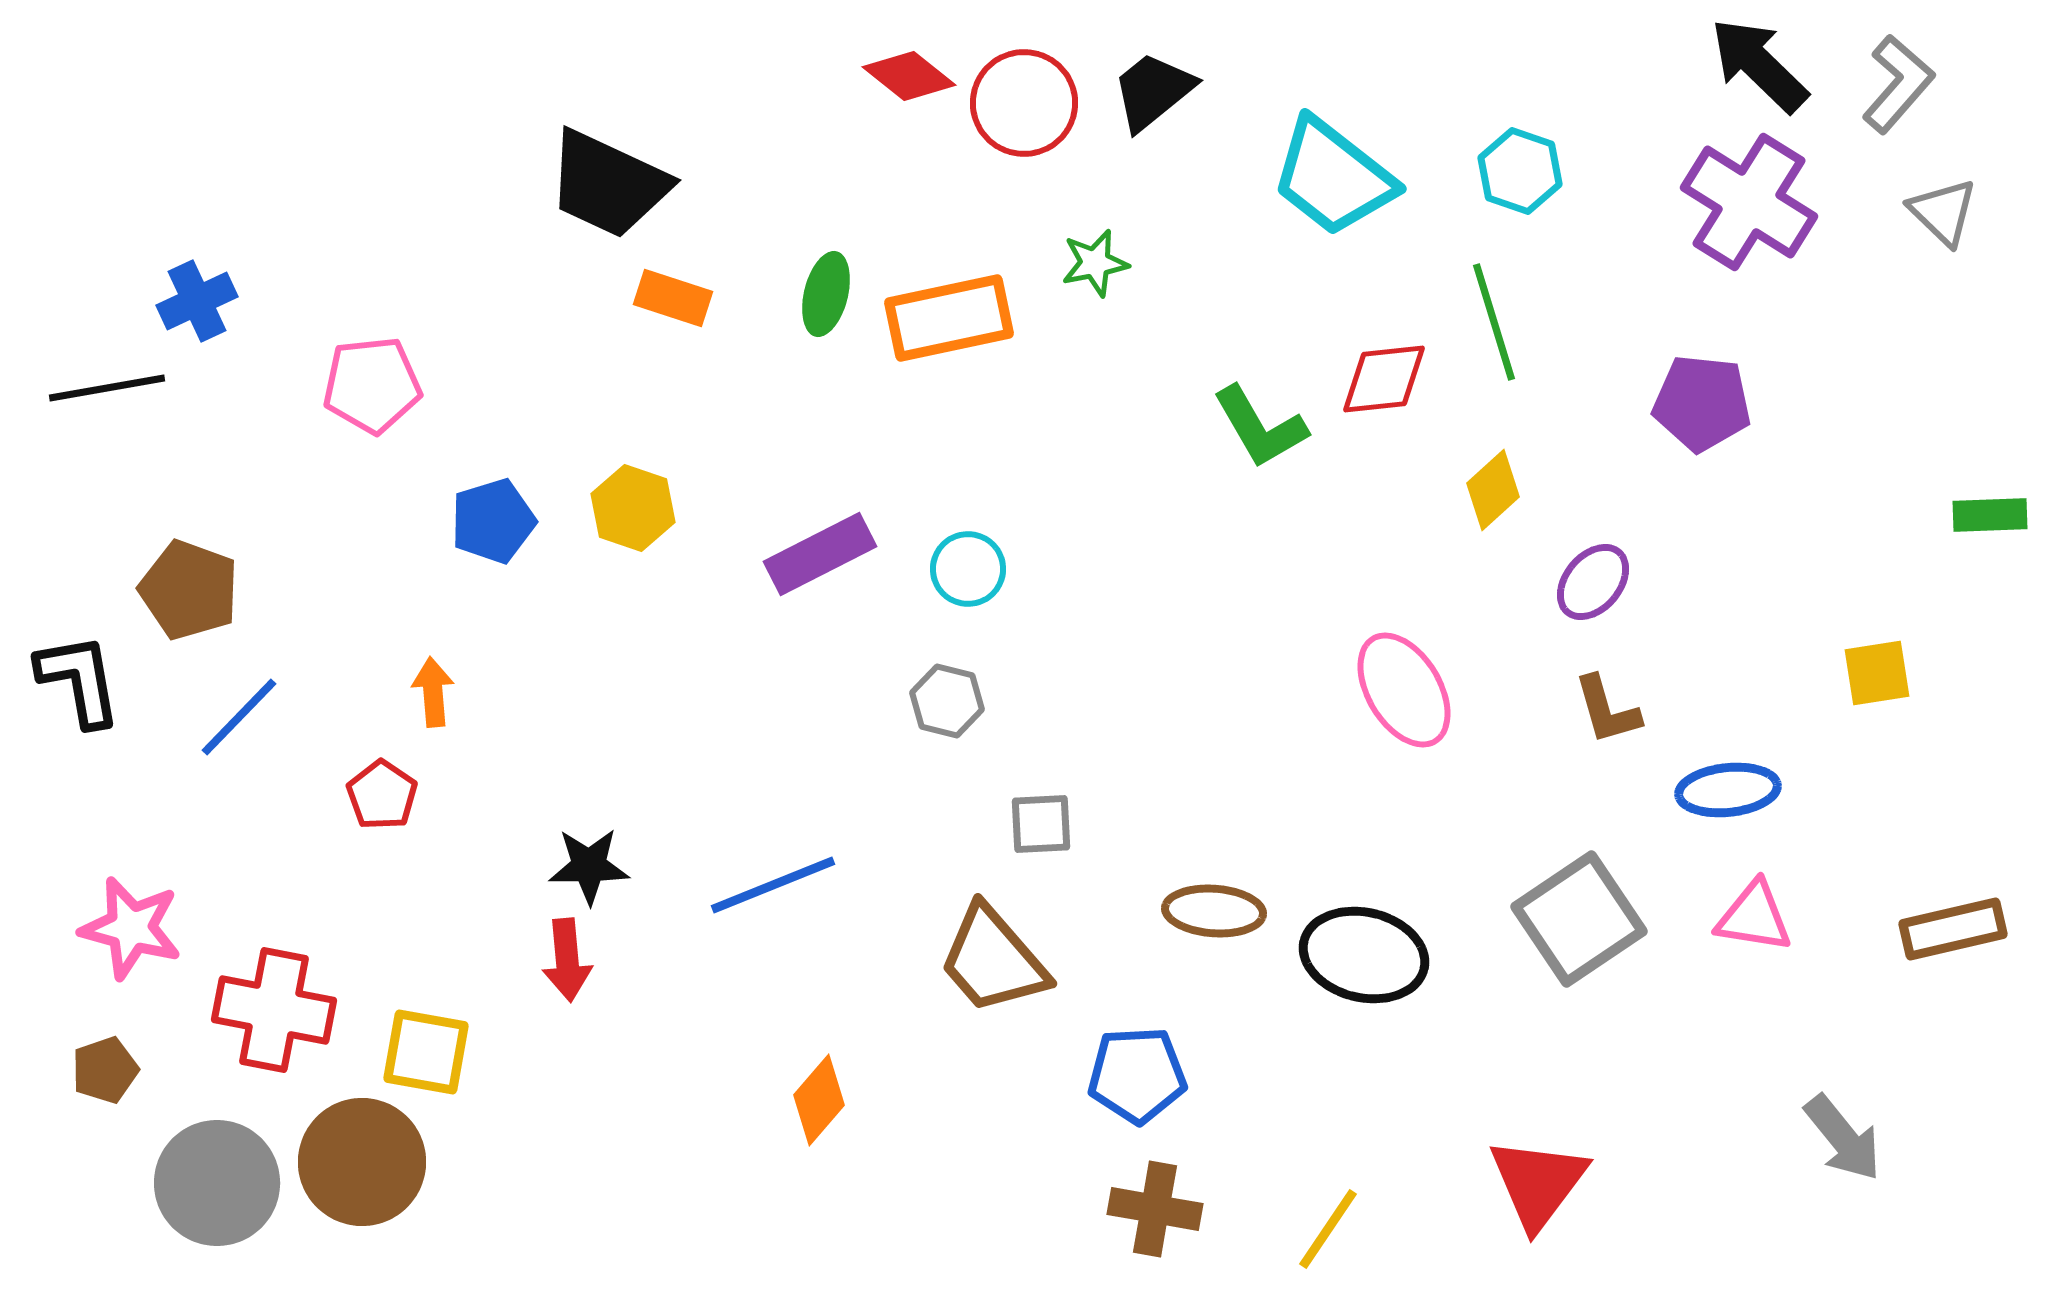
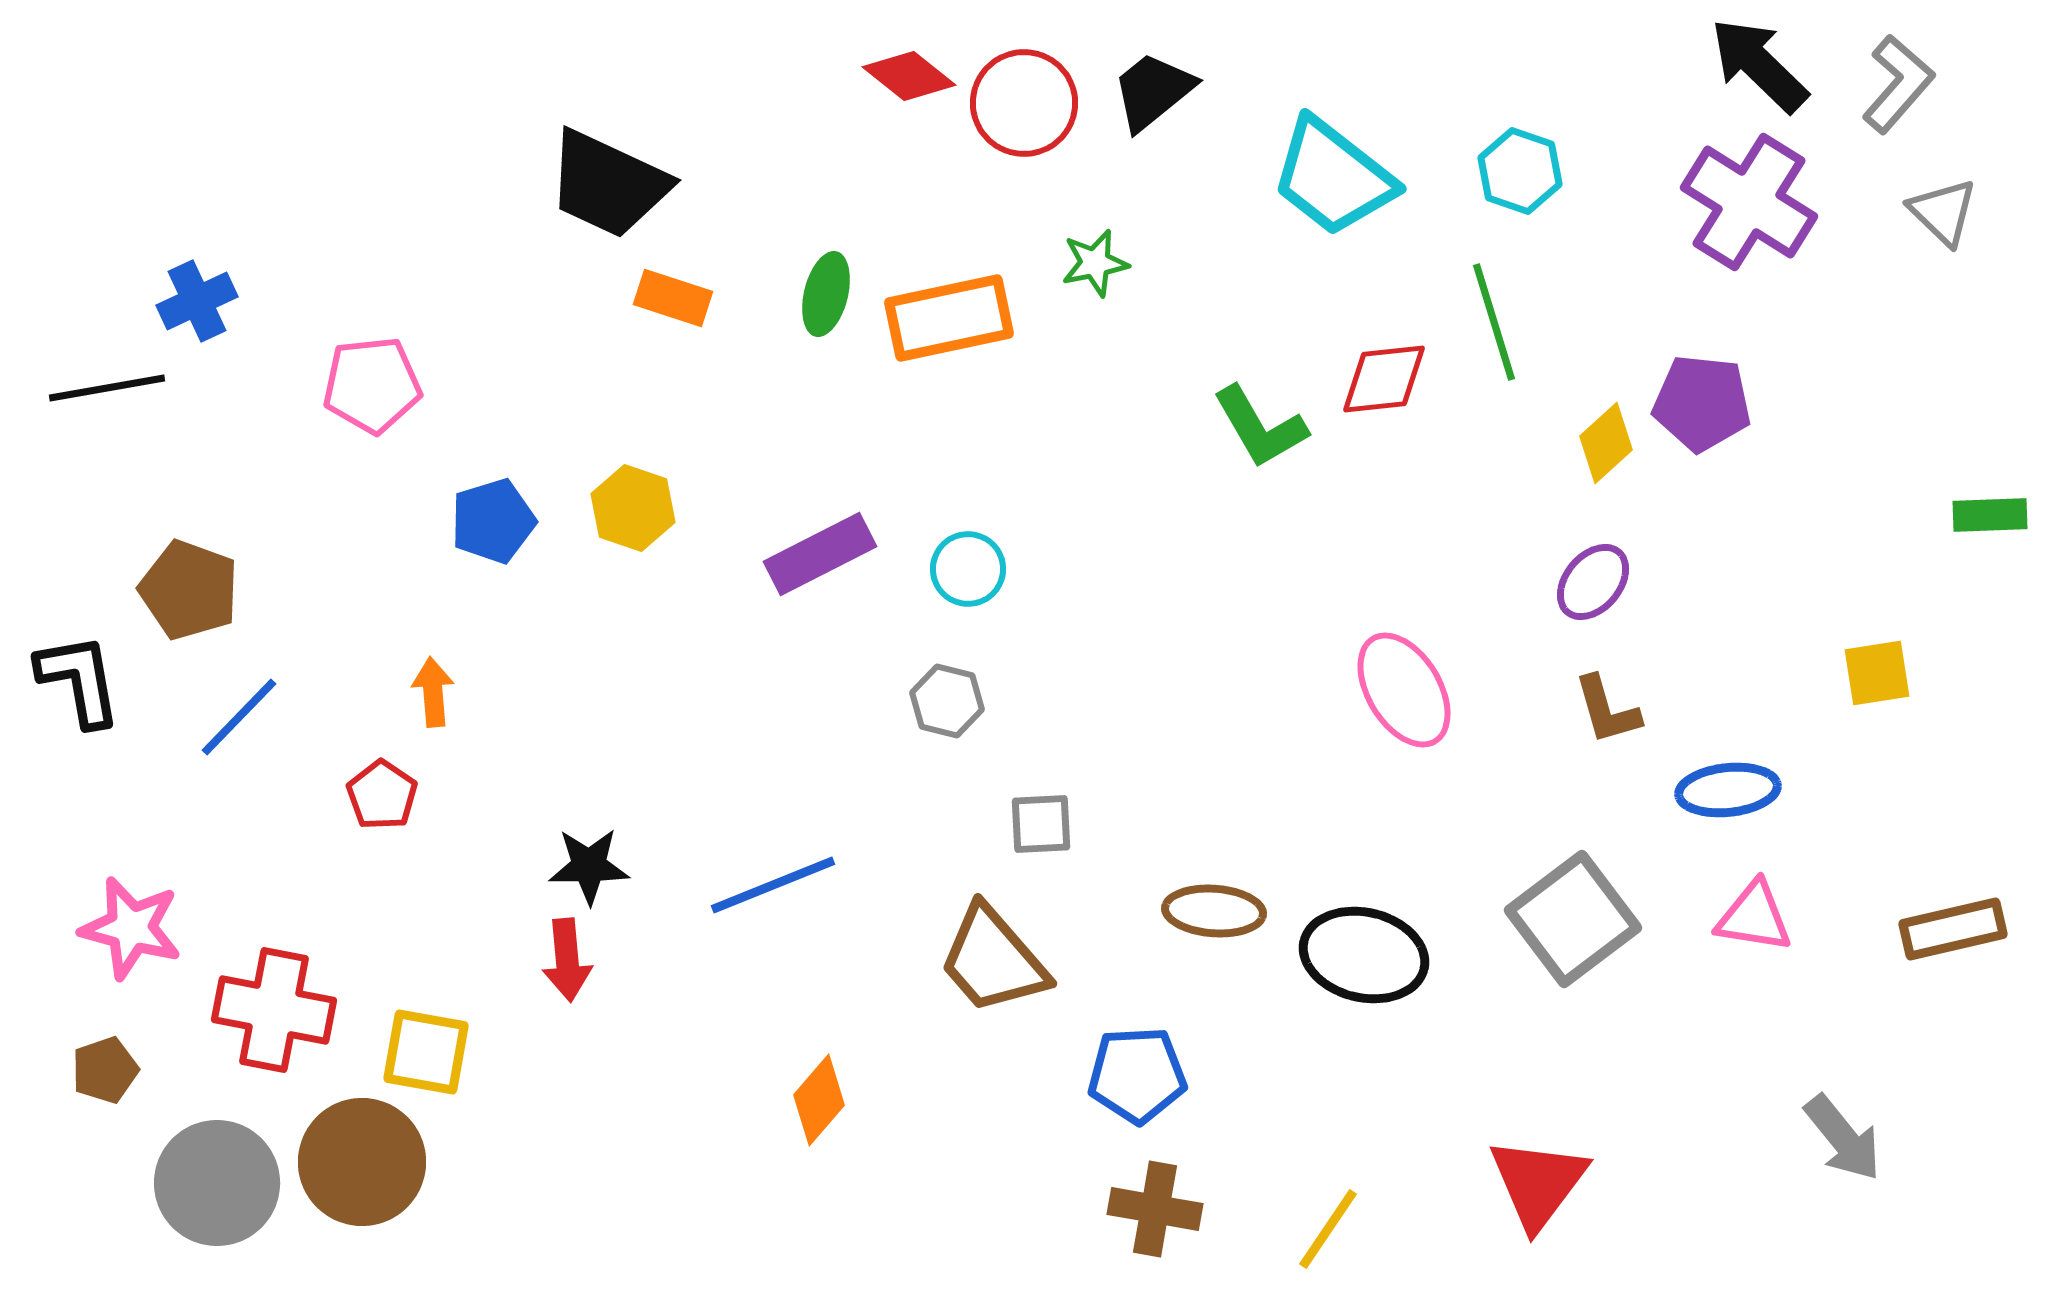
yellow diamond at (1493, 490): moved 113 px right, 47 px up
gray square at (1579, 919): moved 6 px left; rotated 3 degrees counterclockwise
